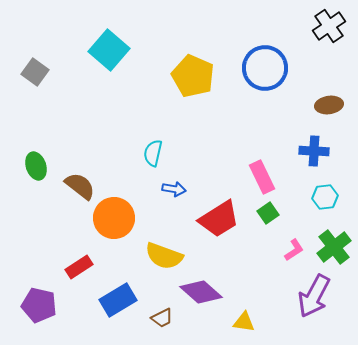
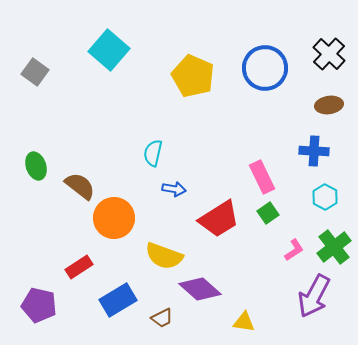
black cross: moved 28 px down; rotated 12 degrees counterclockwise
cyan hexagon: rotated 25 degrees counterclockwise
purple diamond: moved 1 px left, 3 px up
